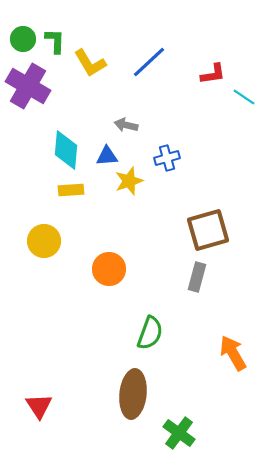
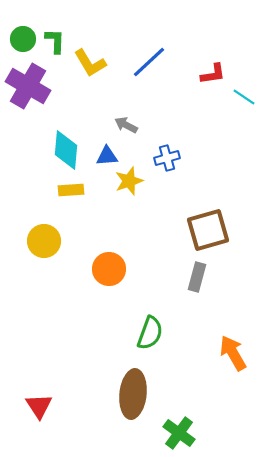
gray arrow: rotated 15 degrees clockwise
